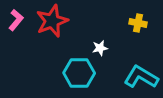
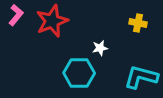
pink L-shape: moved 5 px up
cyan L-shape: rotated 16 degrees counterclockwise
